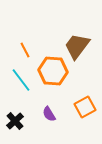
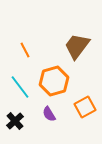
orange hexagon: moved 1 px right, 10 px down; rotated 20 degrees counterclockwise
cyan line: moved 1 px left, 7 px down
